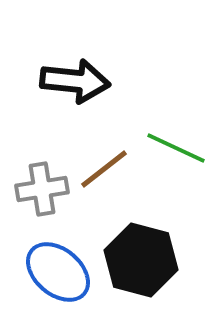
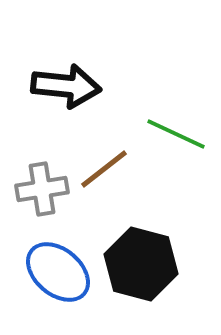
black arrow: moved 9 px left, 5 px down
green line: moved 14 px up
black hexagon: moved 4 px down
